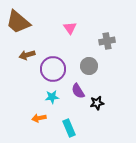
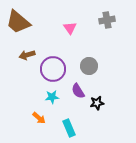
gray cross: moved 21 px up
orange arrow: rotated 128 degrees counterclockwise
